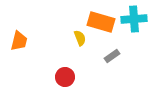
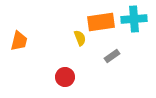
orange rectangle: rotated 24 degrees counterclockwise
